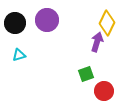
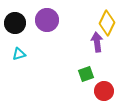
purple arrow: rotated 24 degrees counterclockwise
cyan triangle: moved 1 px up
